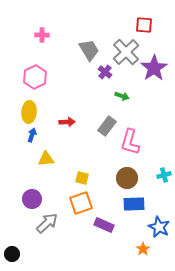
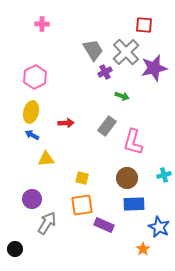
pink cross: moved 11 px up
gray trapezoid: moved 4 px right
purple star: rotated 20 degrees clockwise
purple cross: rotated 24 degrees clockwise
yellow ellipse: moved 2 px right; rotated 10 degrees clockwise
red arrow: moved 1 px left, 1 px down
blue arrow: rotated 80 degrees counterclockwise
pink L-shape: moved 3 px right
orange square: moved 1 px right, 2 px down; rotated 10 degrees clockwise
gray arrow: rotated 15 degrees counterclockwise
black circle: moved 3 px right, 5 px up
